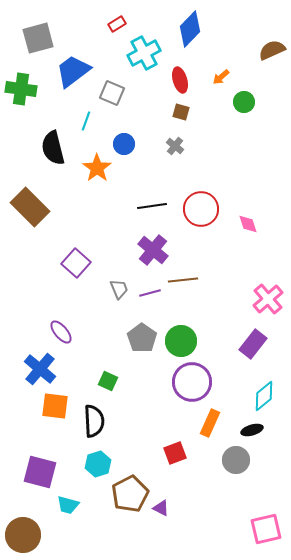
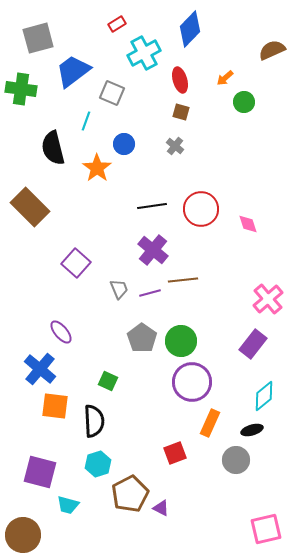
orange arrow at (221, 77): moved 4 px right, 1 px down
